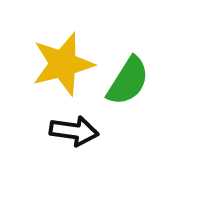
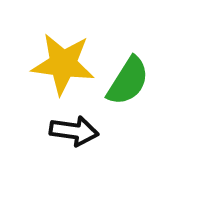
yellow star: rotated 22 degrees clockwise
